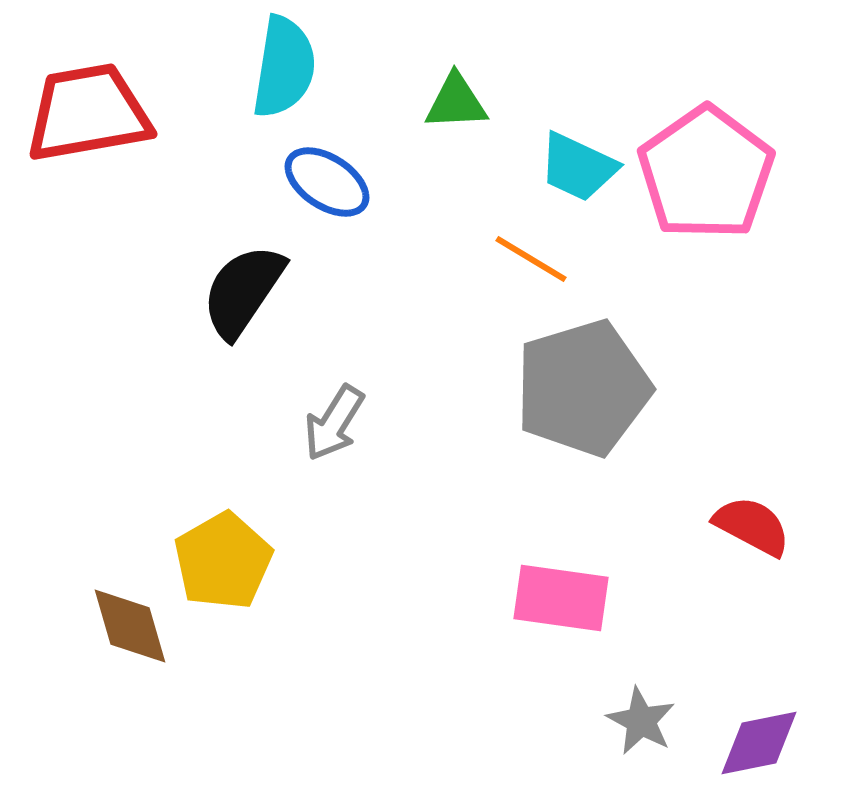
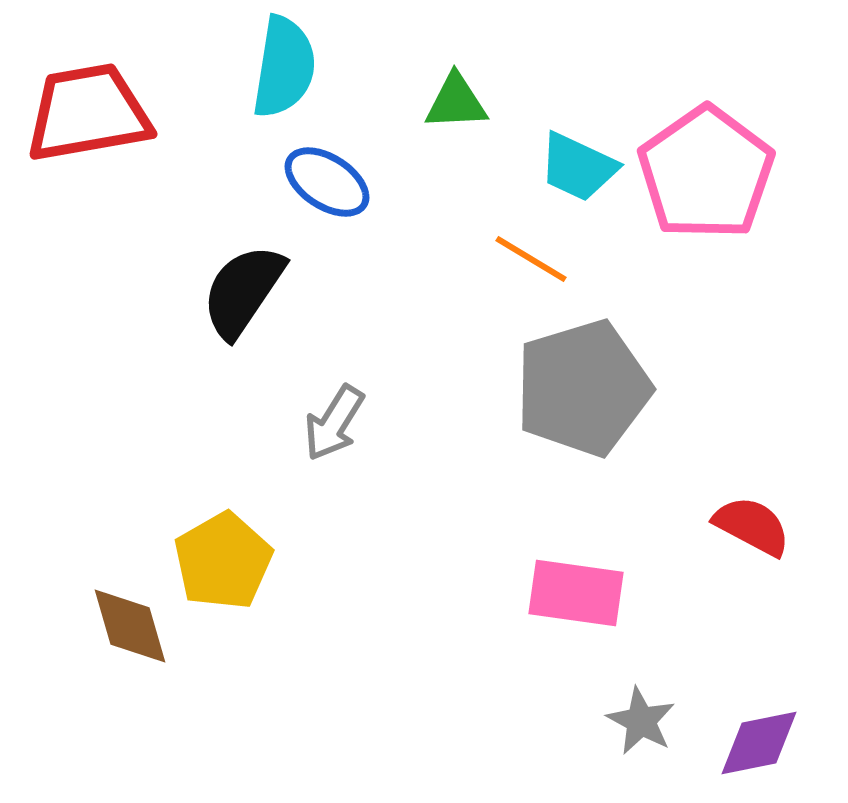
pink rectangle: moved 15 px right, 5 px up
